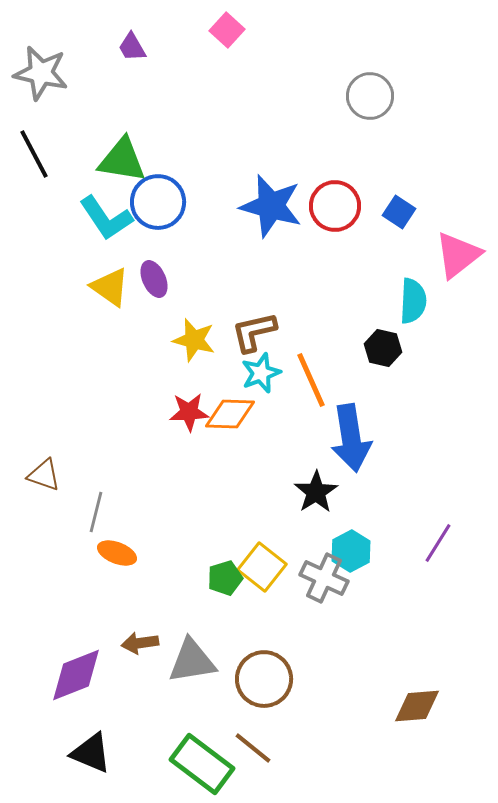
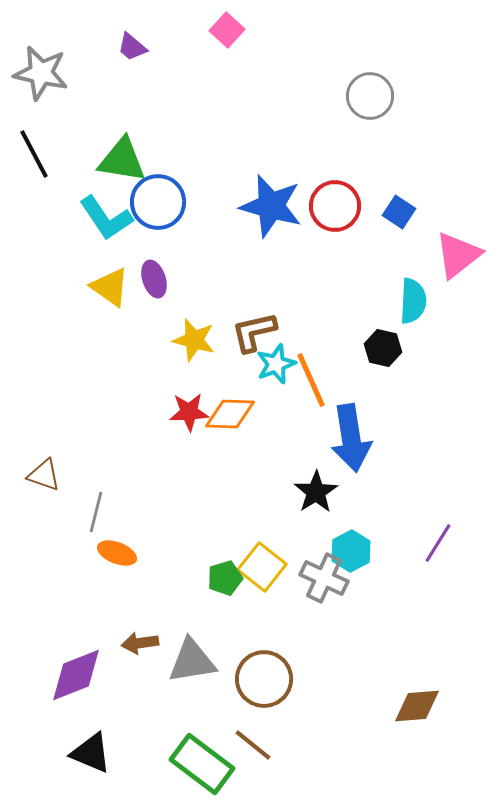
purple trapezoid: rotated 20 degrees counterclockwise
purple ellipse: rotated 6 degrees clockwise
cyan star: moved 15 px right, 9 px up
brown line: moved 3 px up
